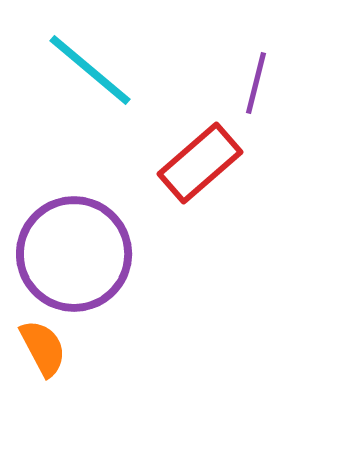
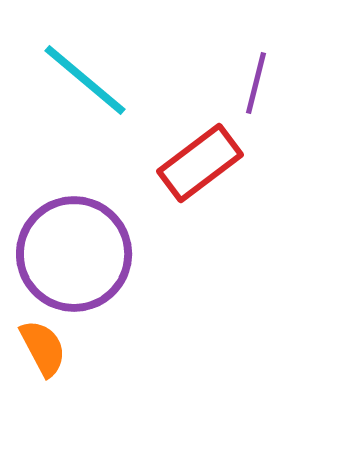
cyan line: moved 5 px left, 10 px down
red rectangle: rotated 4 degrees clockwise
